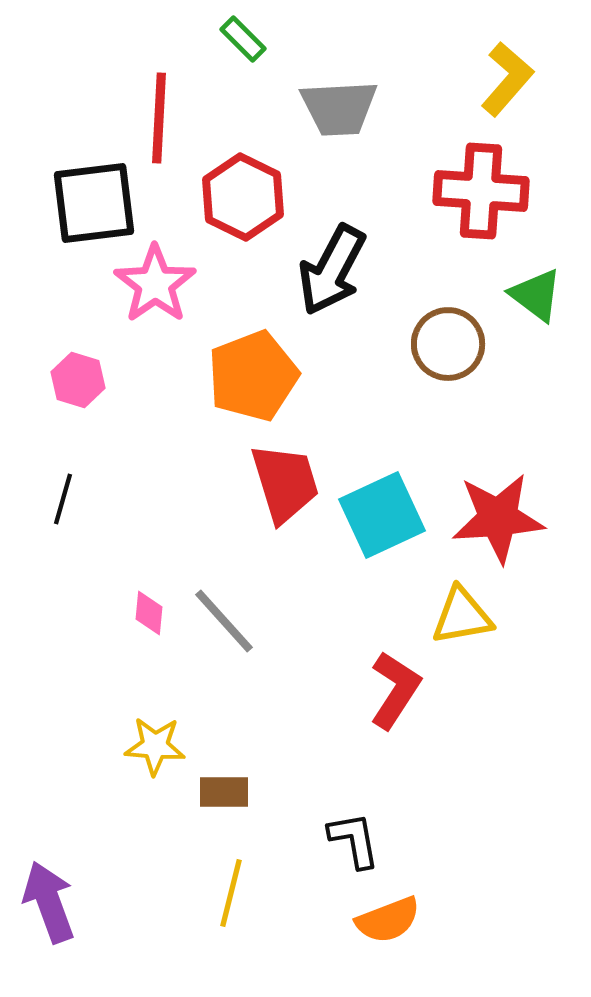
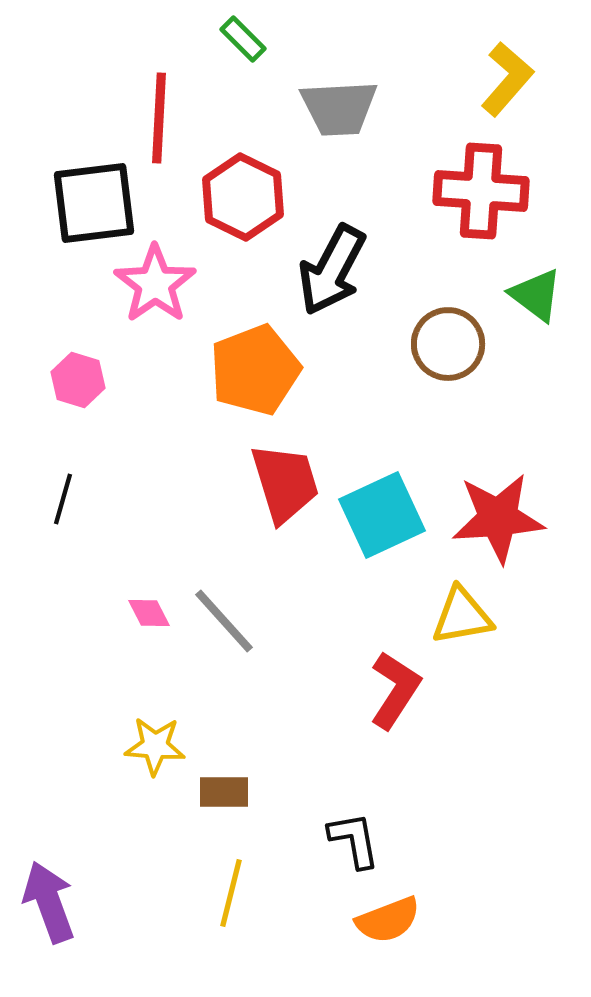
orange pentagon: moved 2 px right, 6 px up
pink diamond: rotated 33 degrees counterclockwise
